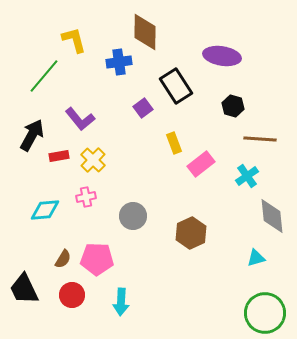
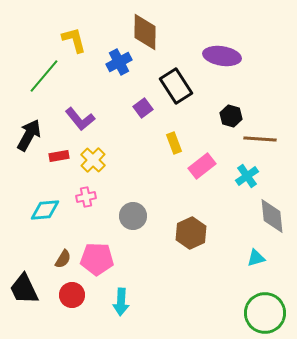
blue cross: rotated 20 degrees counterclockwise
black hexagon: moved 2 px left, 10 px down
black arrow: moved 3 px left
pink rectangle: moved 1 px right, 2 px down
